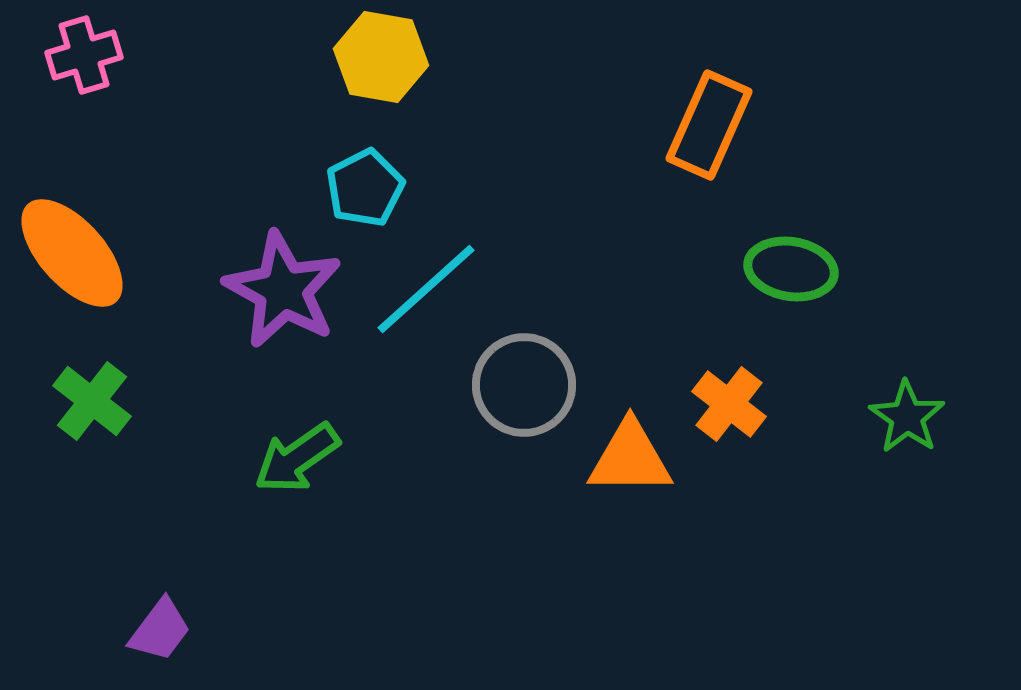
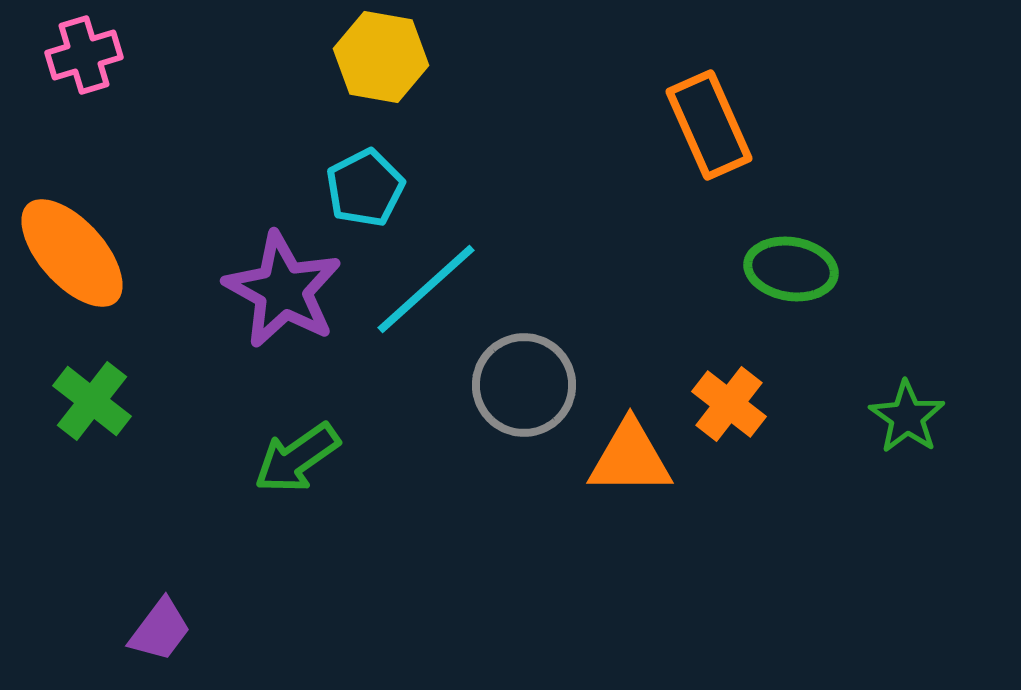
orange rectangle: rotated 48 degrees counterclockwise
